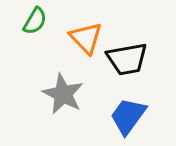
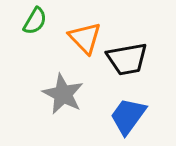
orange triangle: moved 1 px left
